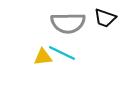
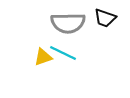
cyan line: moved 1 px right
yellow triangle: rotated 12 degrees counterclockwise
